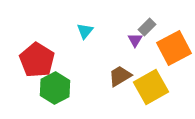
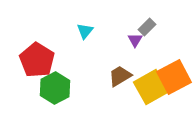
orange square: moved 29 px down
